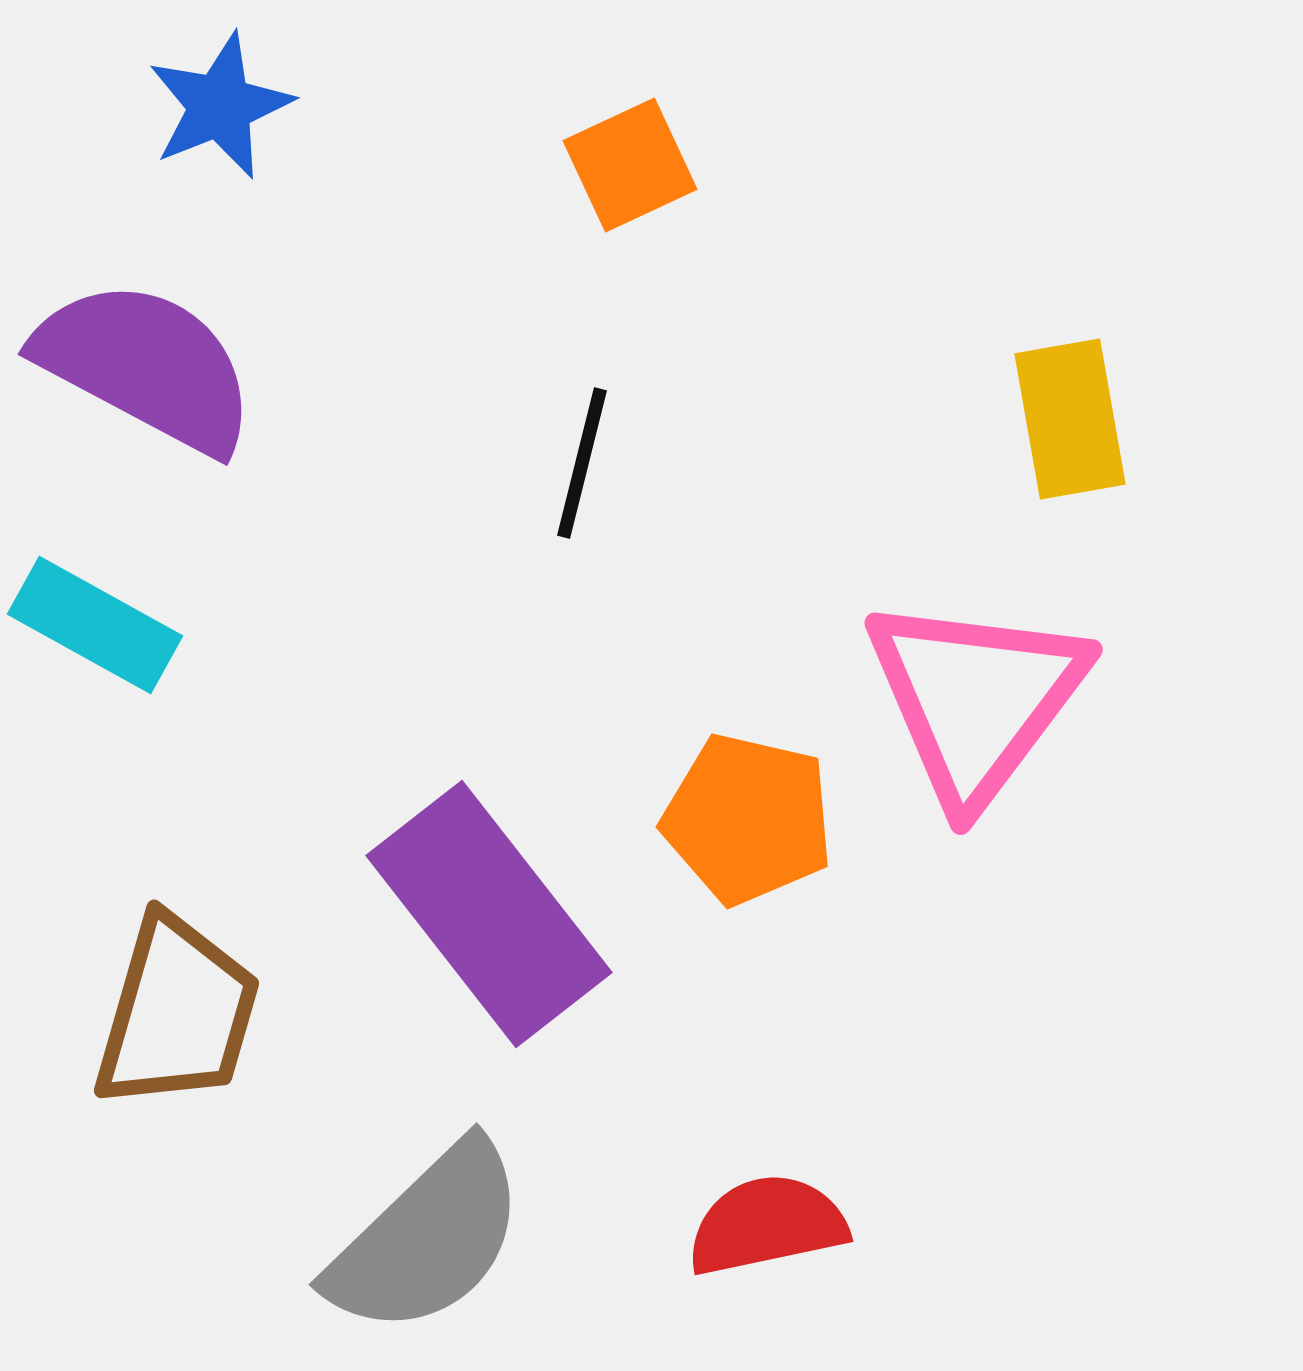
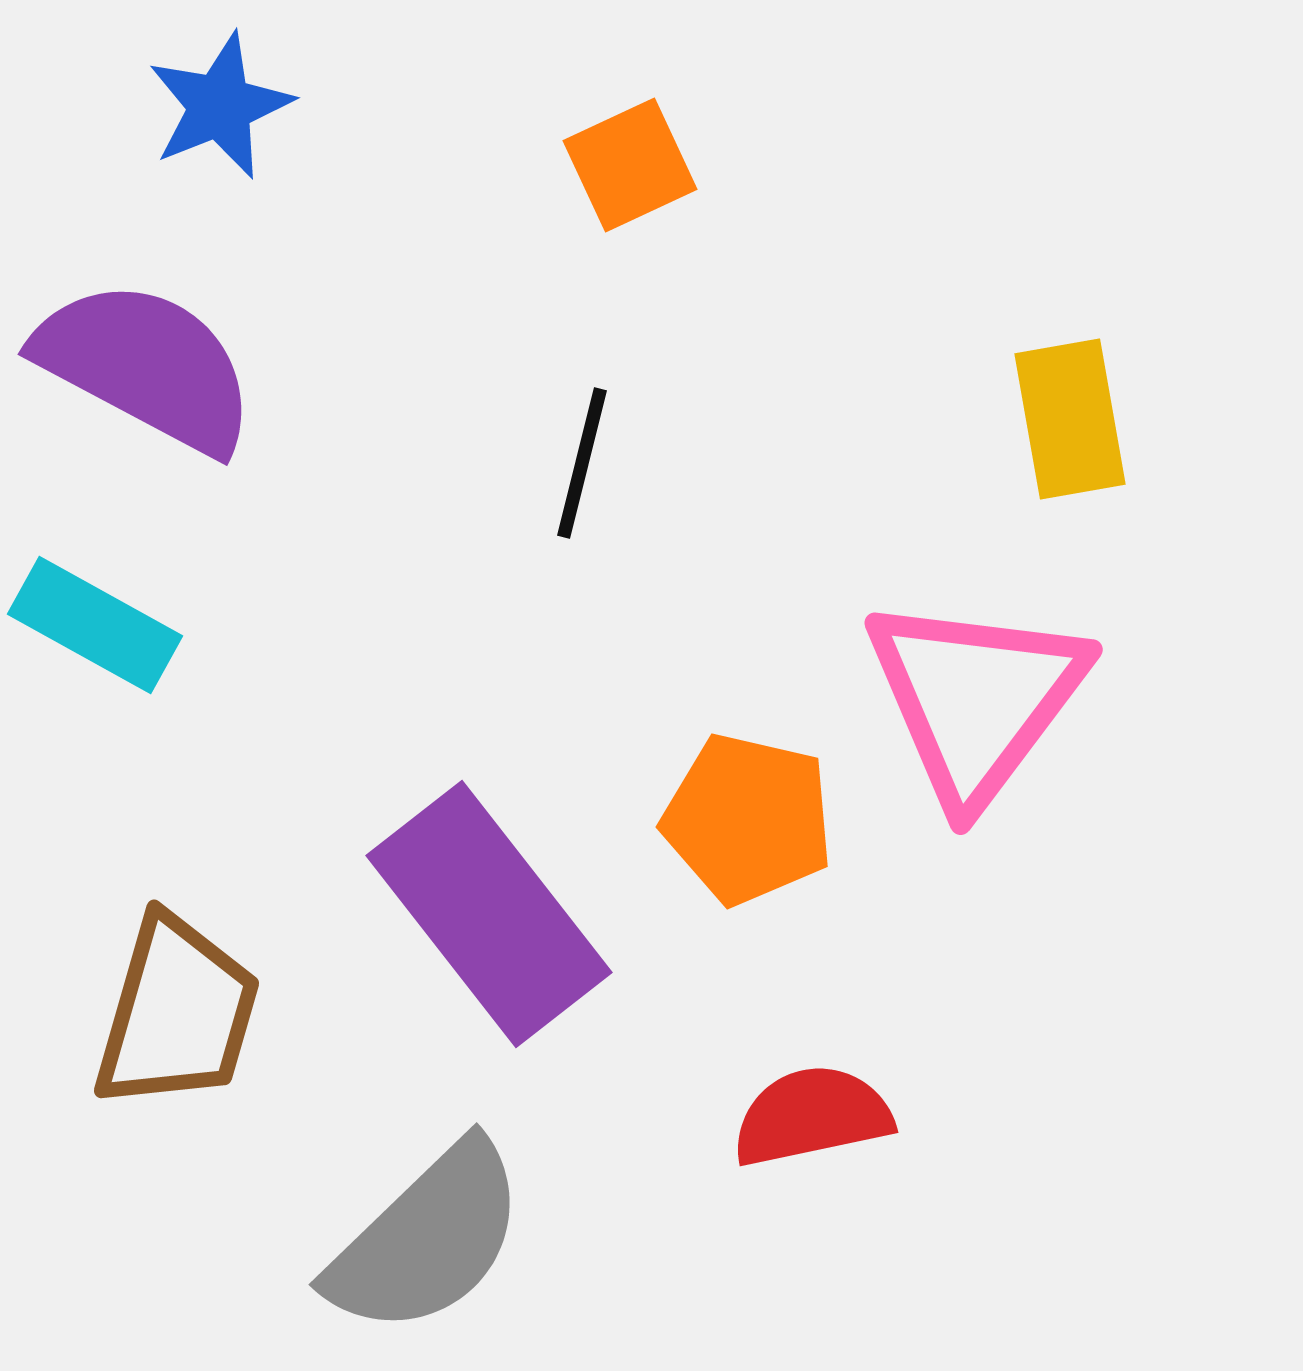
red semicircle: moved 45 px right, 109 px up
